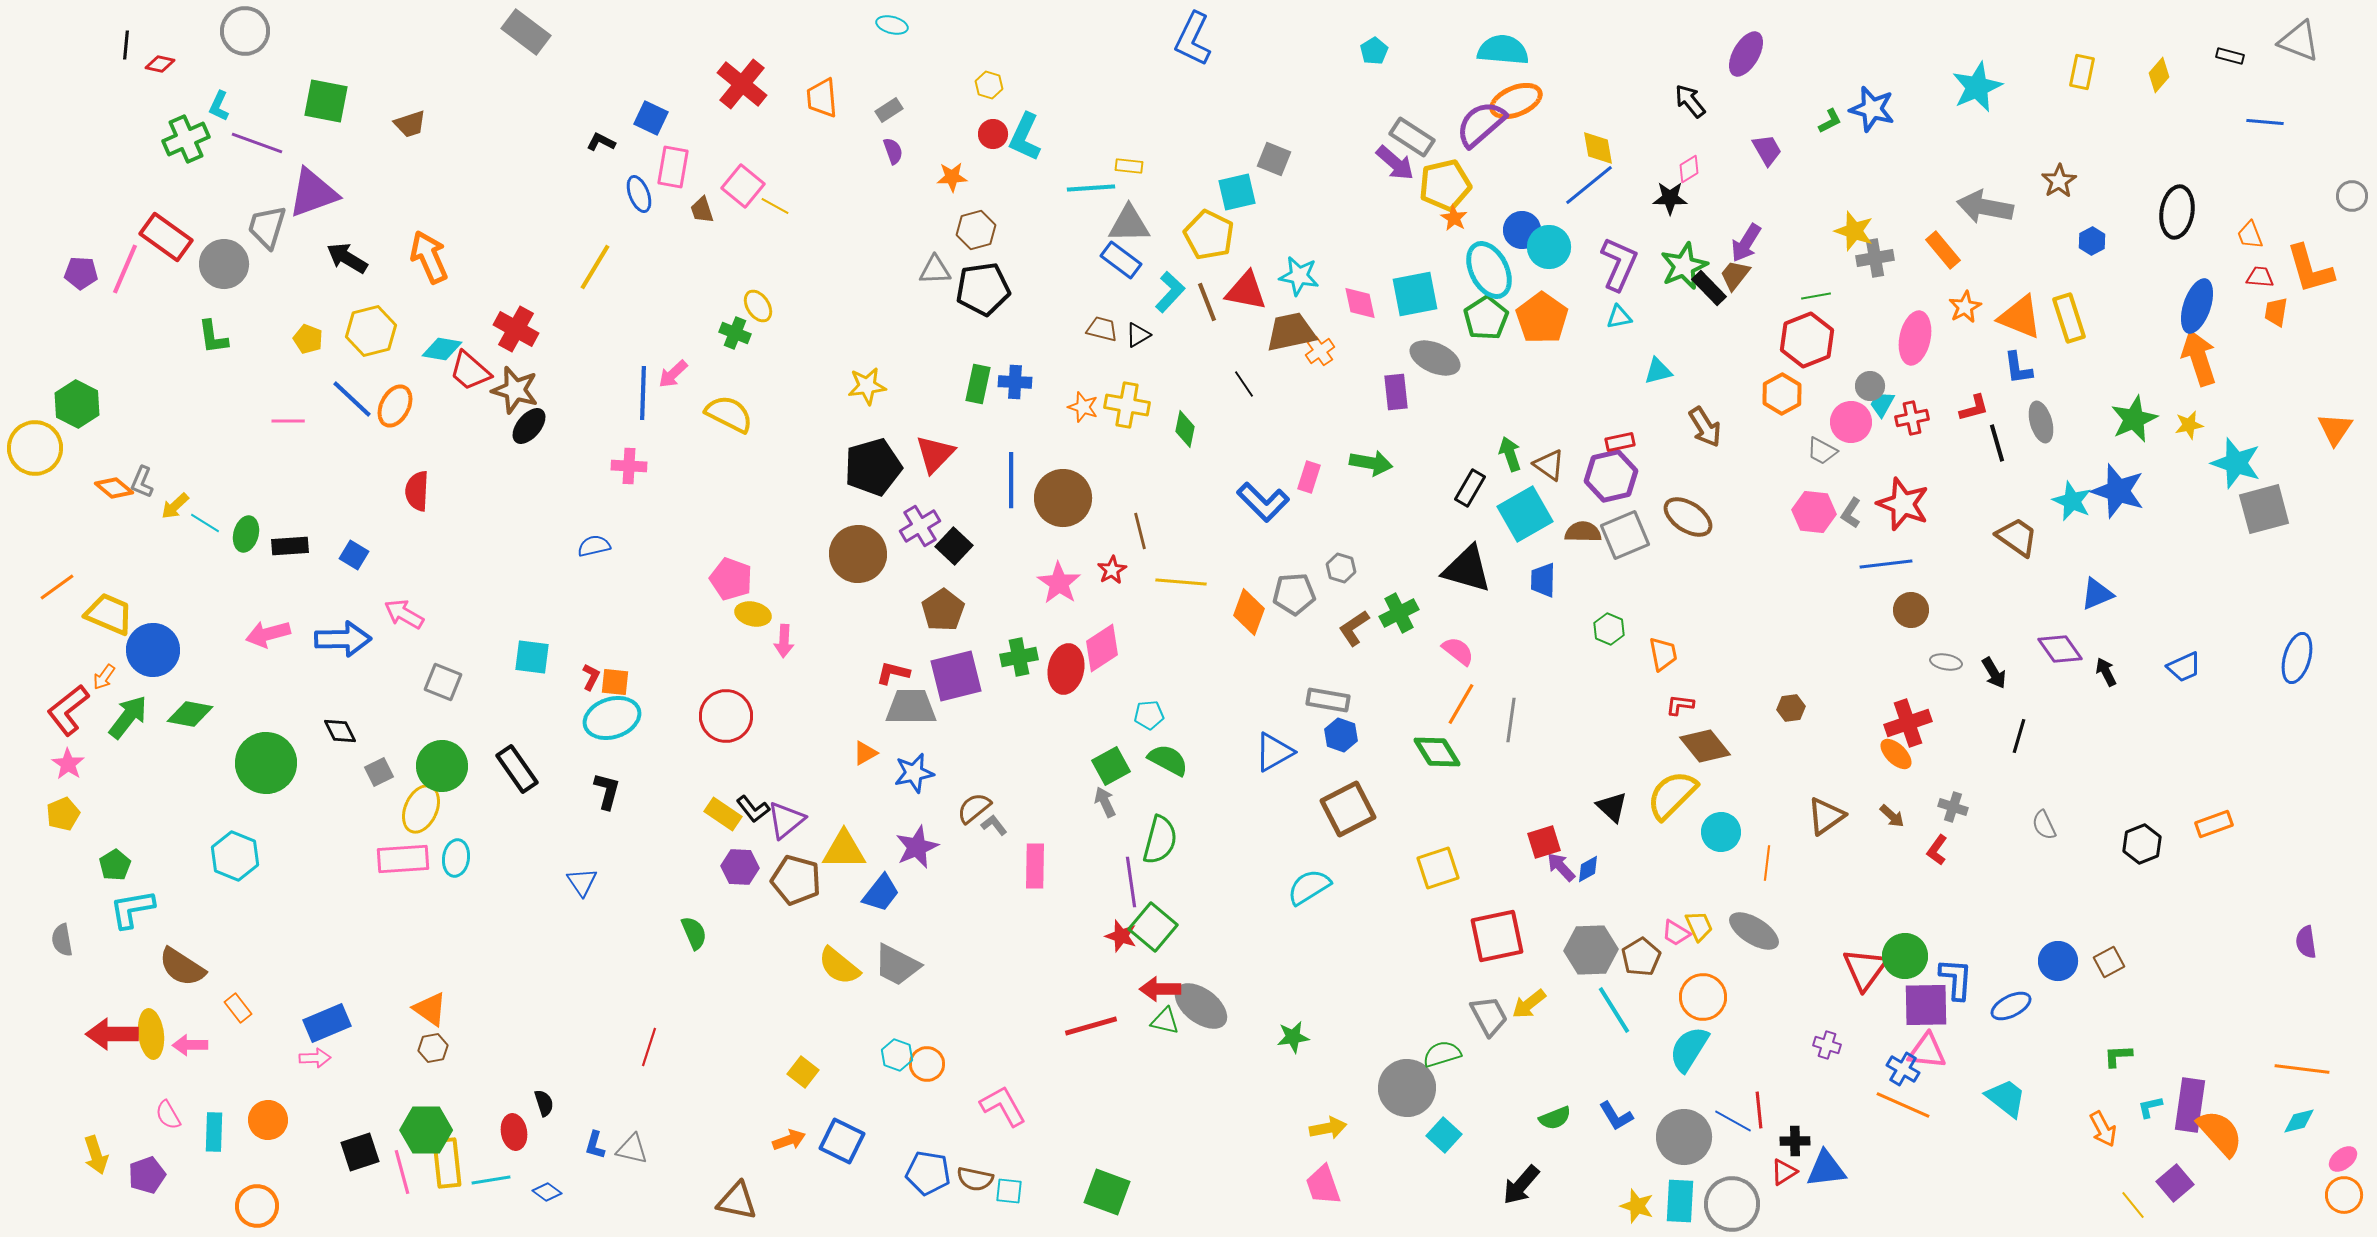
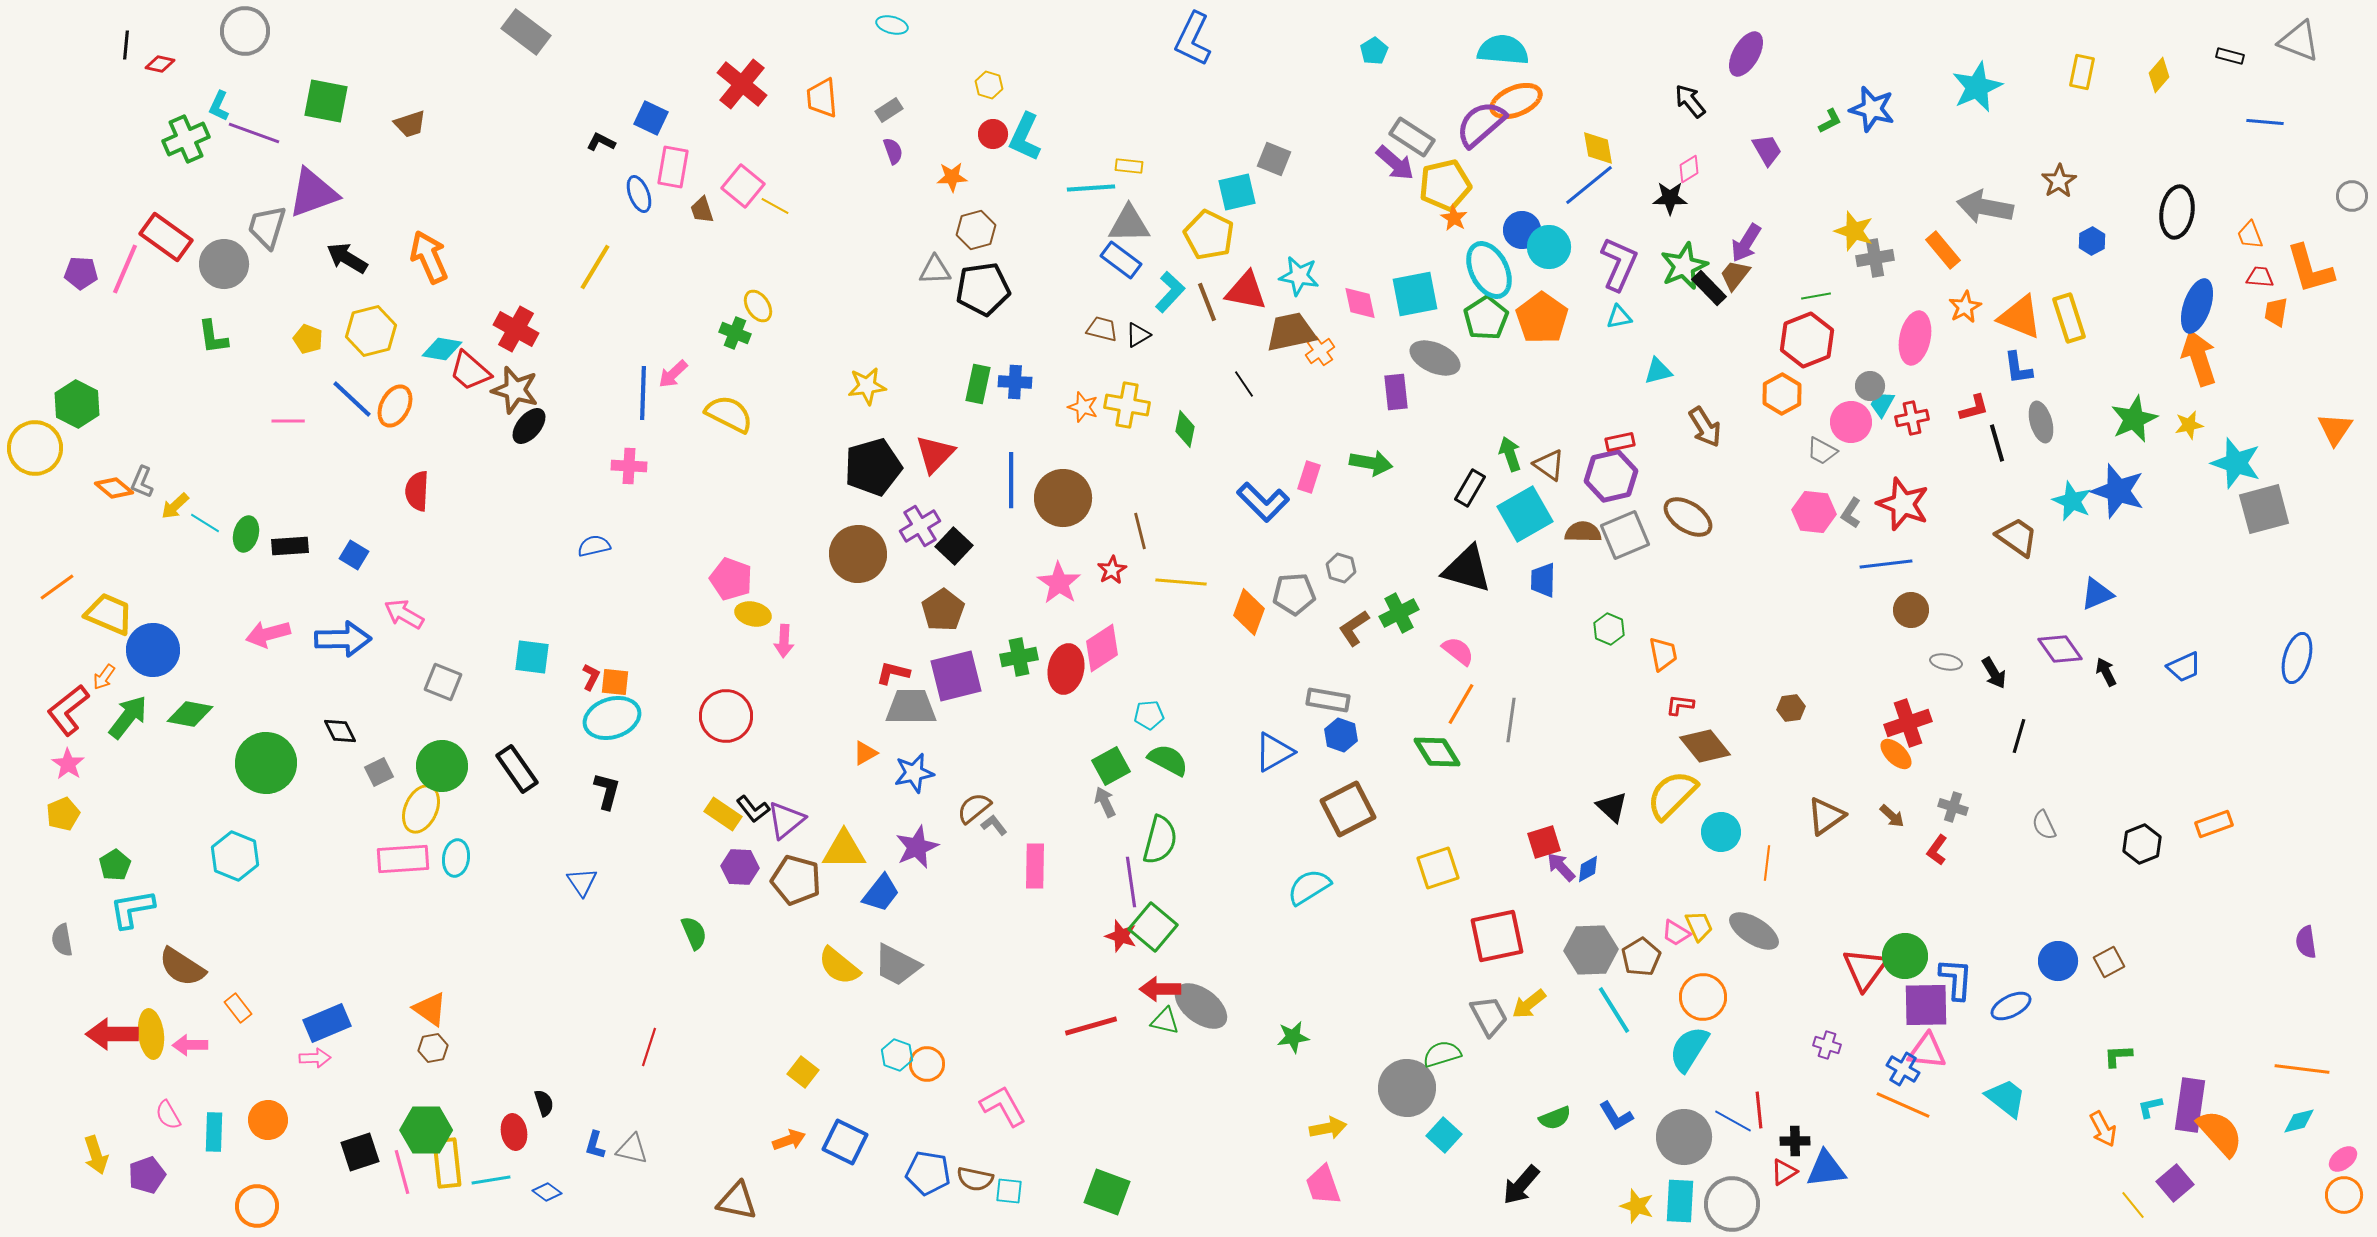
purple line at (257, 143): moved 3 px left, 10 px up
blue square at (842, 1141): moved 3 px right, 1 px down
